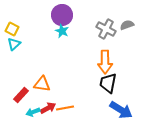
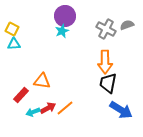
purple circle: moved 3 px right, 1 px down
cyan star: rotated 24 degrees clockwise
cyan triangle: rotated 40 degrees clockwise
orange triangle: moved 3 px up
orange line: rotated 30 degrees counterclockwise
